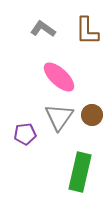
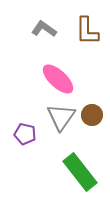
gray L-shape: moved 1 px right
pink ellipse: moved 1 px left, 2 px down
gray triangle: moved 2 px right
purple pentagon: rotated 20 degrees clockwise
green rectangle: rotated 51 degrees counterclockwise
